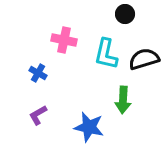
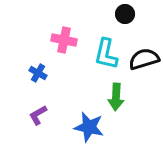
green arrow: moved 7 px left, 3 px up
